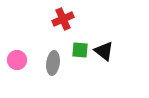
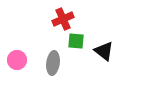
green square: moved 4 px left, 9 px up
